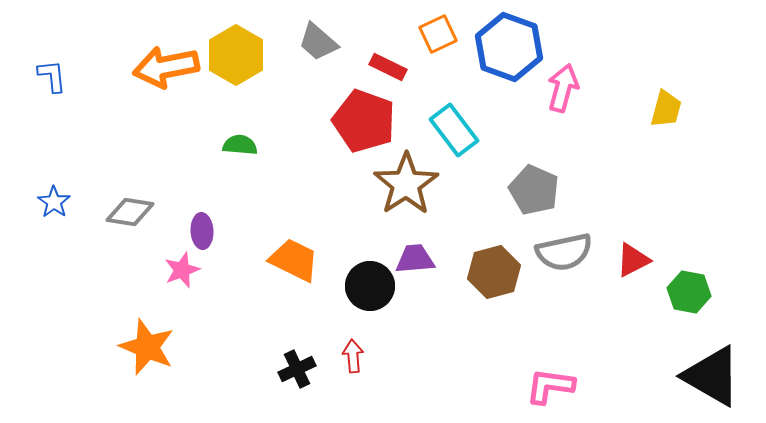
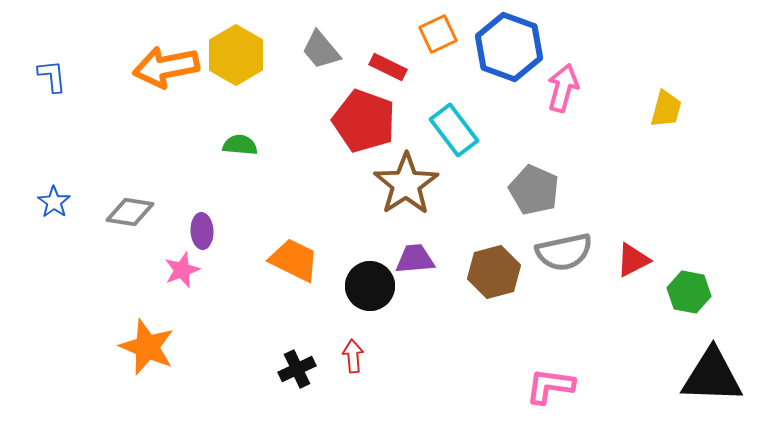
gray trapezoid: moved 3 px right, 8 px down; rotated 9 degrees clockwise
black triangle: rotated 28 degrees counterclockwise
